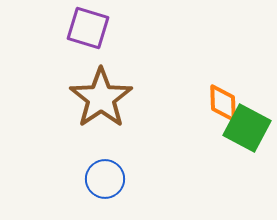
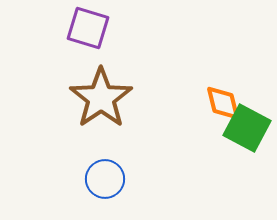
orange diamond: rotated 12 degrees counterclockwise
